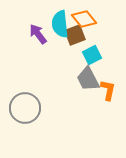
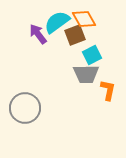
orange diamond: rotated 10 degrees clockwise
cyan semicircle: moved 3 px left, 2 px up; rotated 60 degrees clockwise
gray trapezoid: moved 2 px left, 5 px up; rotated 64 degrees counterclockwise
